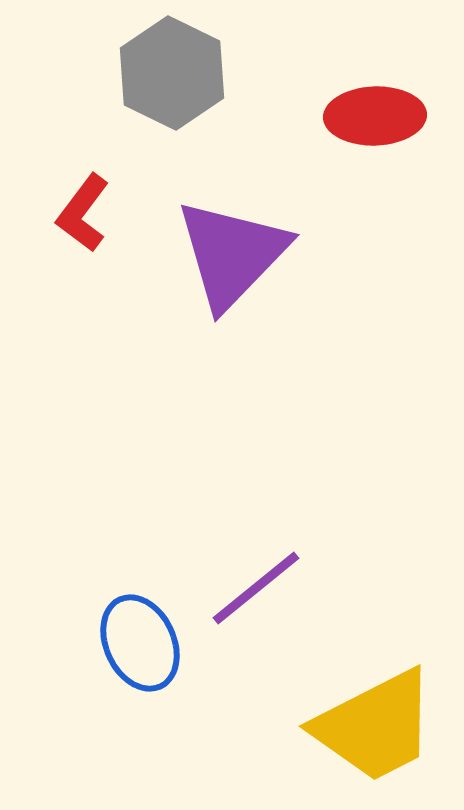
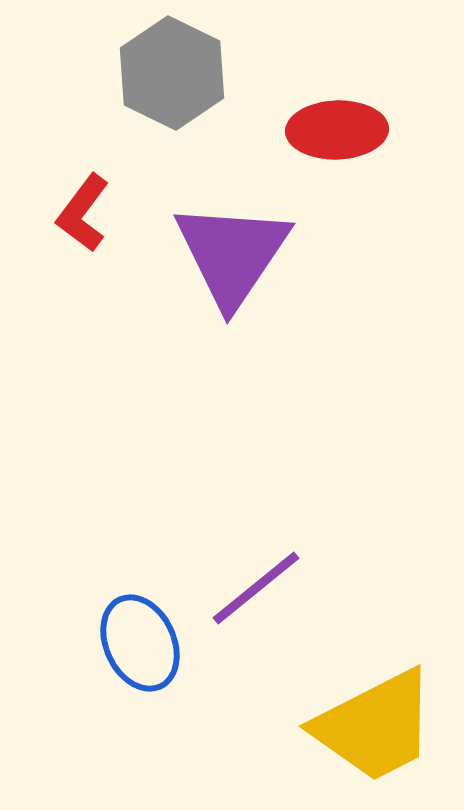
red ellipse: moved 38 px left, 14 px down
purple triangle: rotated 10 degrees counterclockwise
